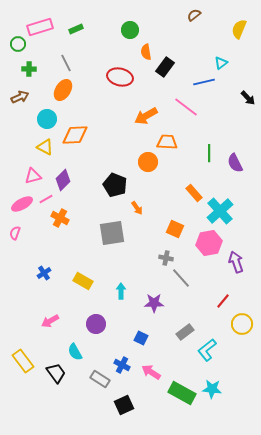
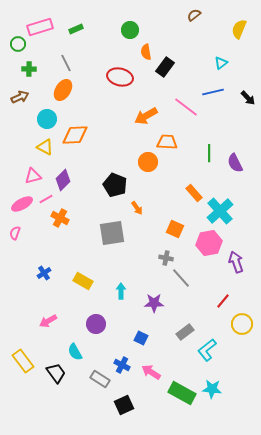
blue line at (204, 82): moved 9 px right, 10 px down
pink arrow at (50, 321): moved 2 px left
